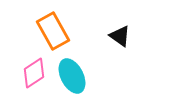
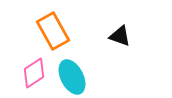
black triangle: rotated 15 degrees counterclockwise
cyan ellipse: moved 1 px down
